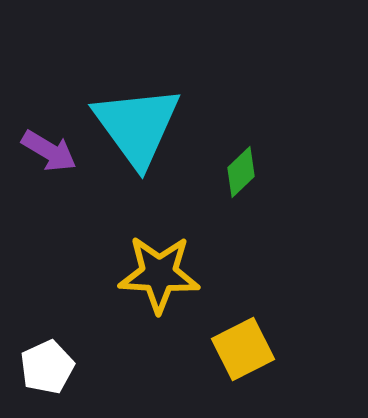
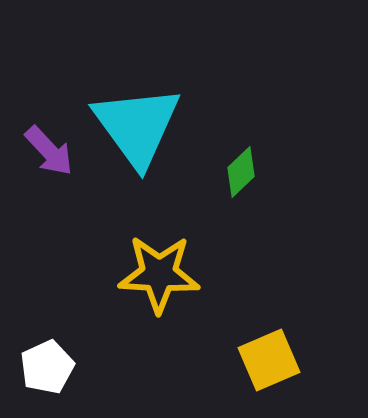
purple arrow: rotated 16 degrees clockwise
yellow square: moved 26 px right, 11 px down; rotated 4 degrees clockwise
